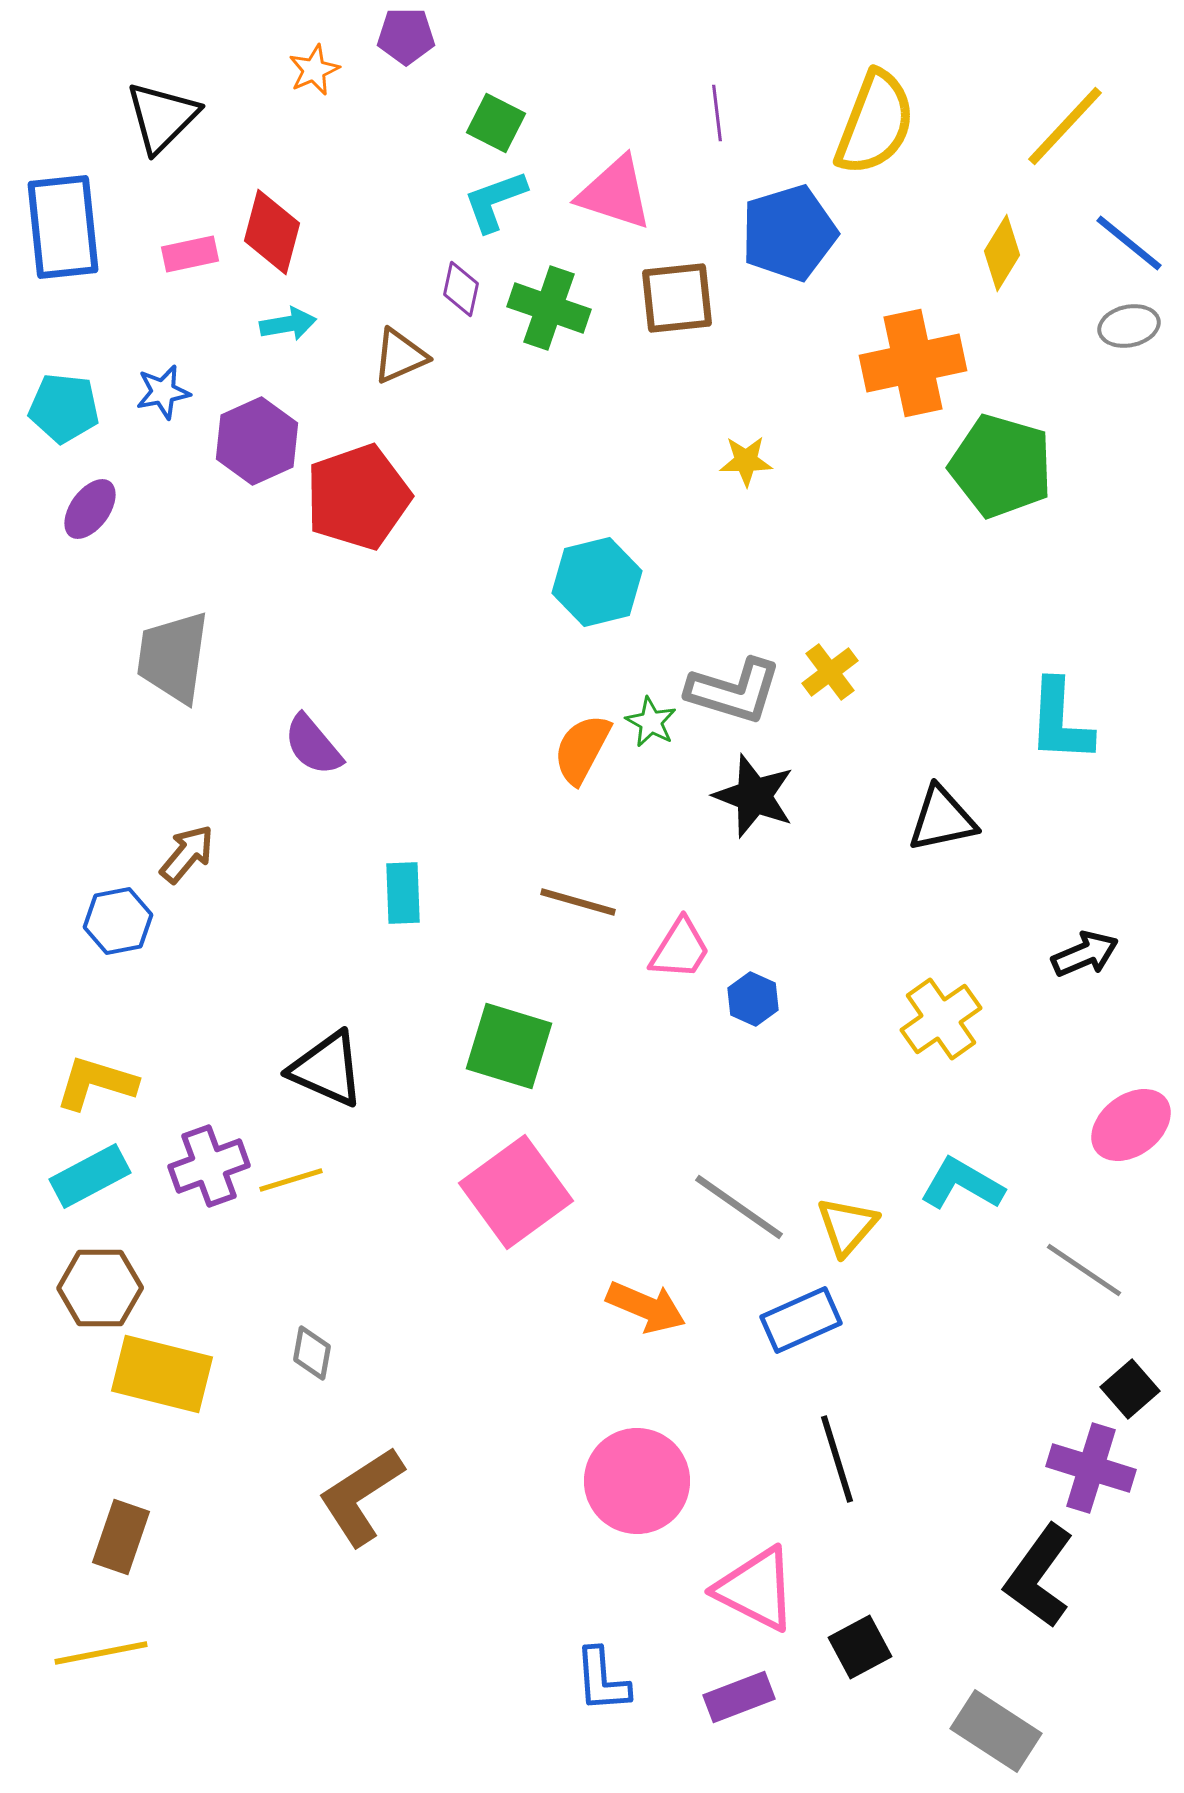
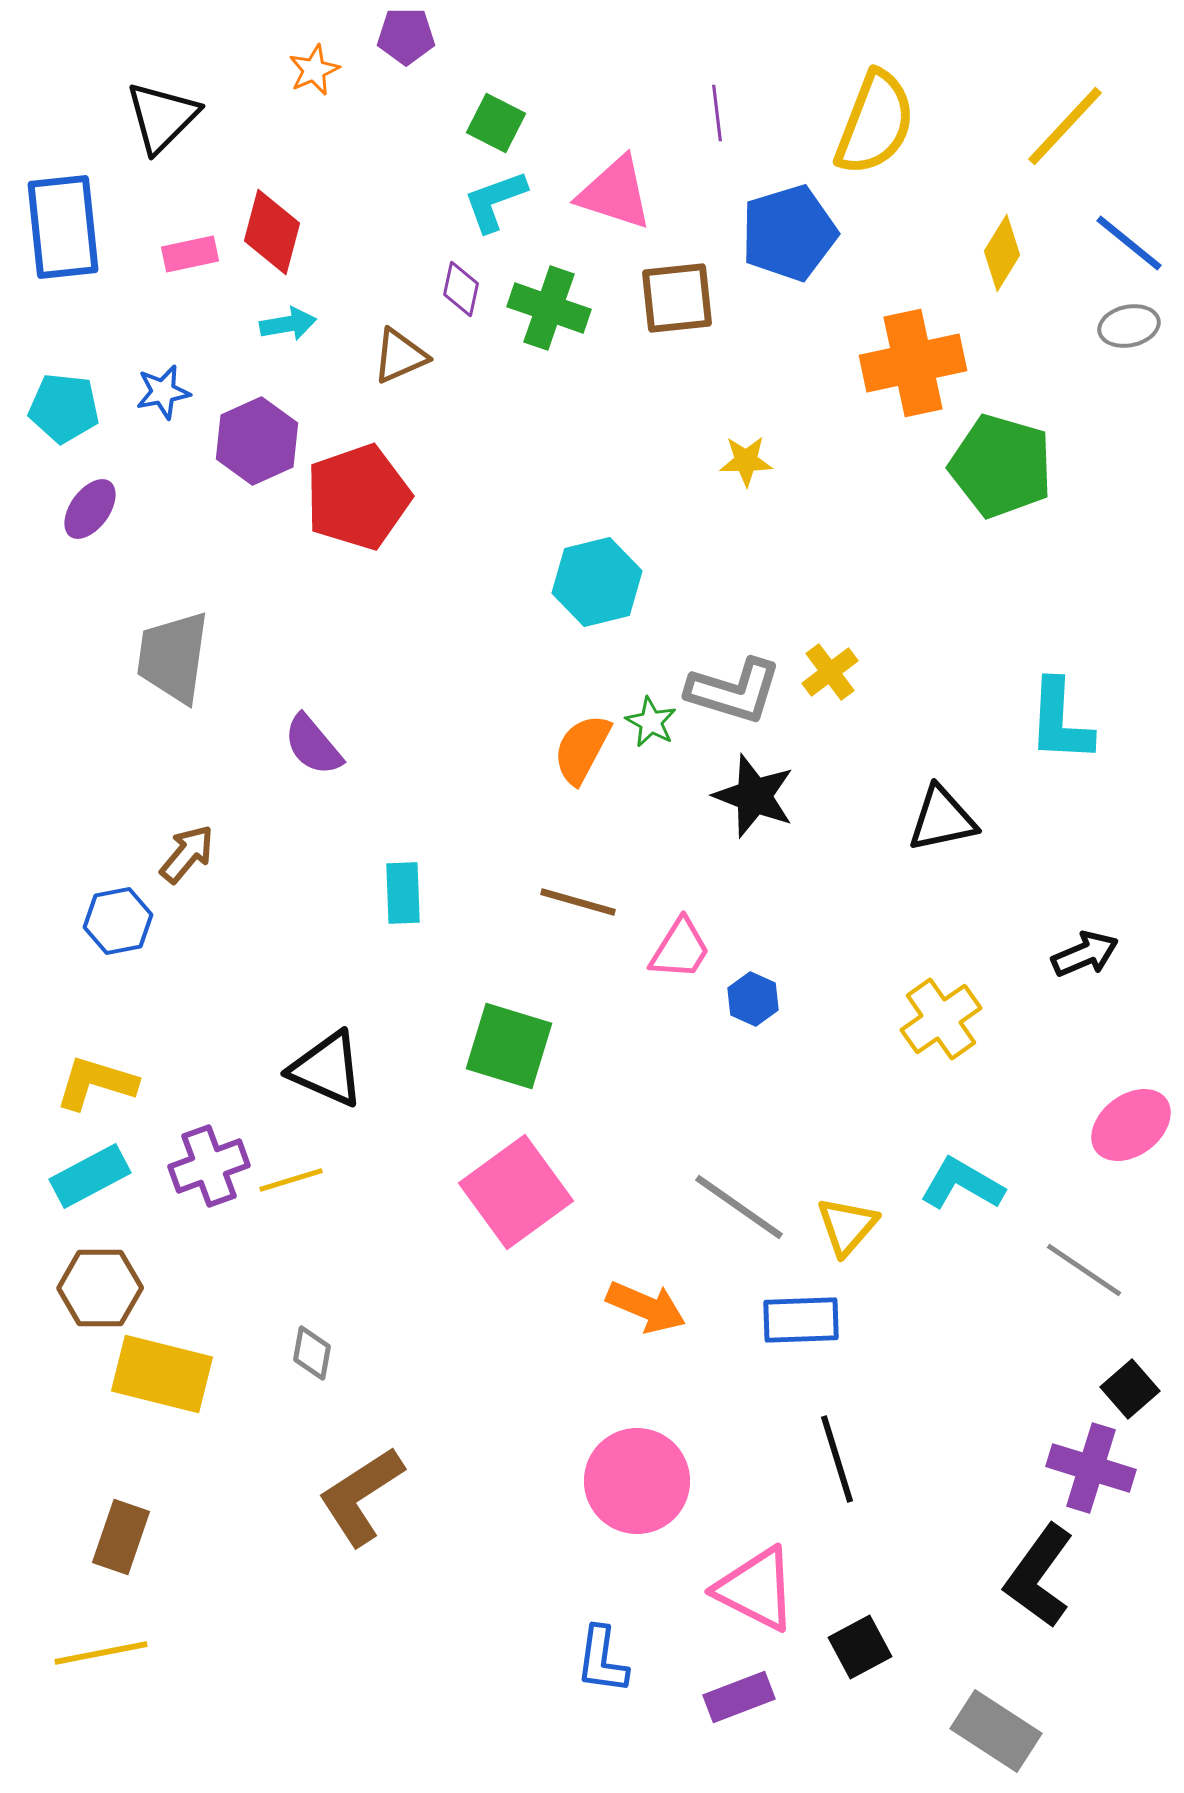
blue rectangle at (801, 1320): rotated 22 degrees clockwise
blue L-shape at (602, 1680): moved 20 px up; rotated 12 degrees clockwise
